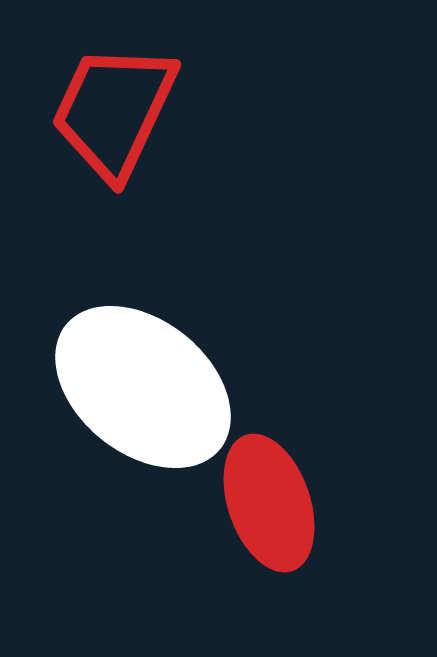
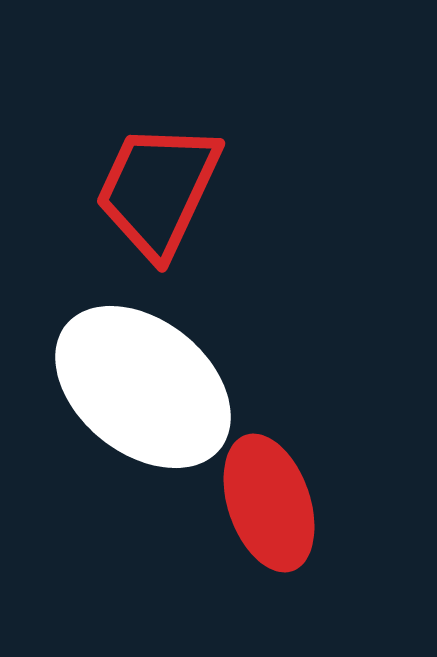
red trapezoid: moved 44 px right, 79 px down
